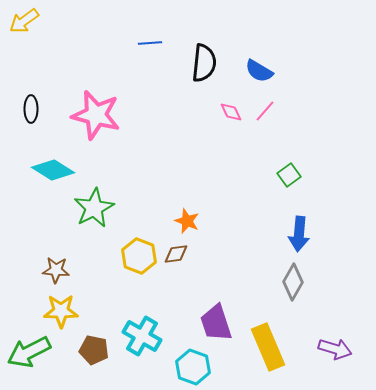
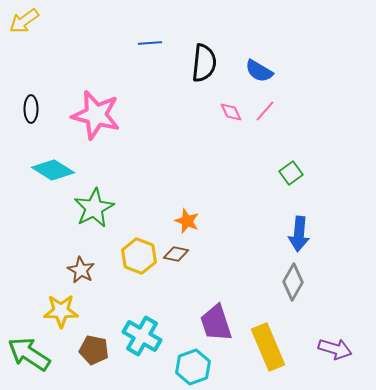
green square: moved 2 px right, 2 px up
brown diamond: rotated 20 degrees clockwise
brown star: moved 25 px right; rotated 24 degrees clockwise
green arrow: moved 2 px down; rotated 60 degrees clockwise
cyan hexagon: rotated 20 degrees clockwise
